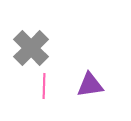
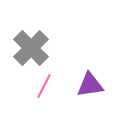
pink line: rotated 25 degrees clockwise
